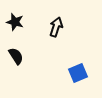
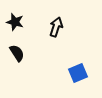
black semicircle: moved 1 px right, 3 px up
